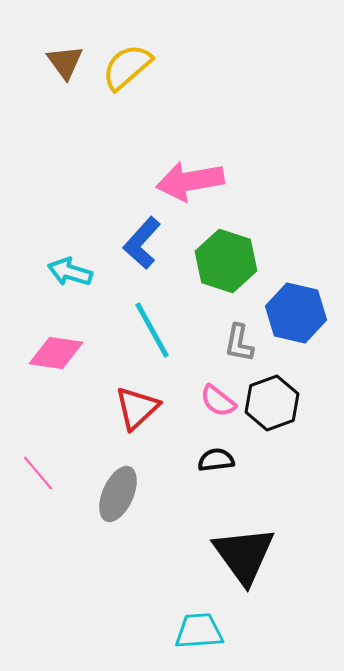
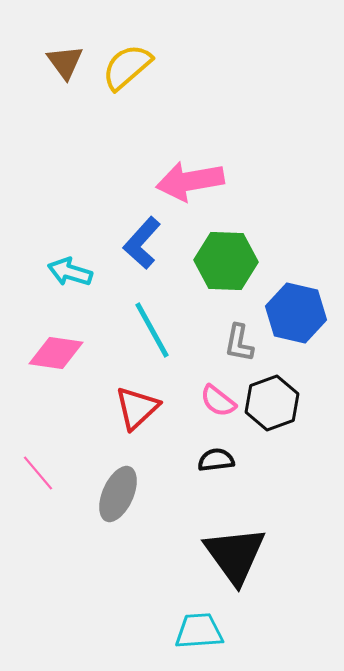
green hexagon: rotated 16 degrees counterclockwise
black triangle: moved 9 px left
